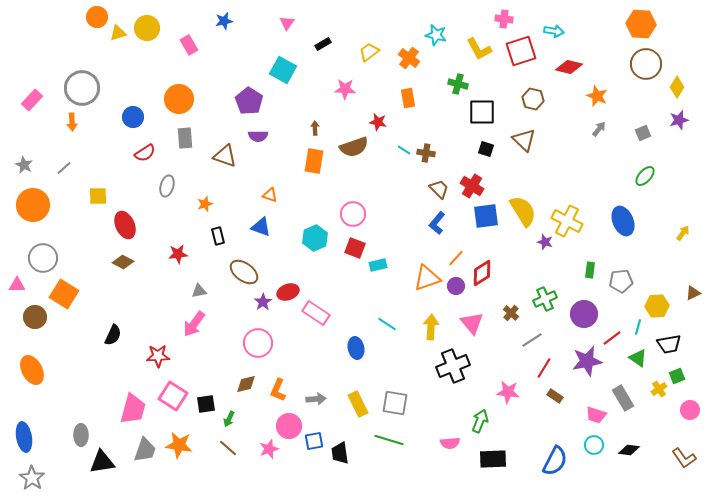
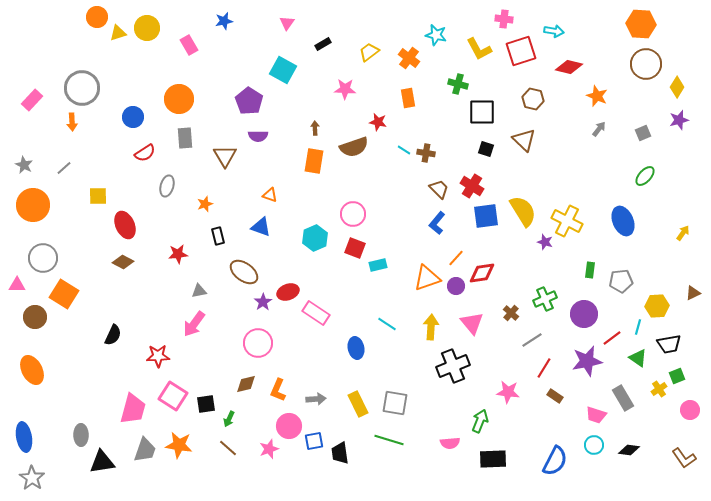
brown triangle at (225, 156): rotated 40 degrees clockwise
red diamond at (482, 273): rotated 24 degrees clockwise
